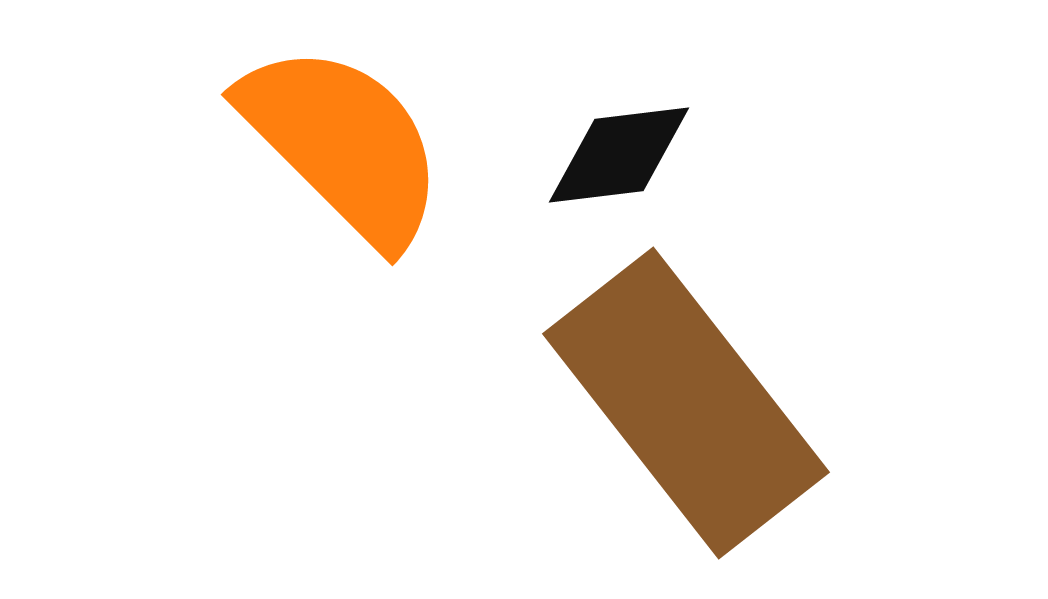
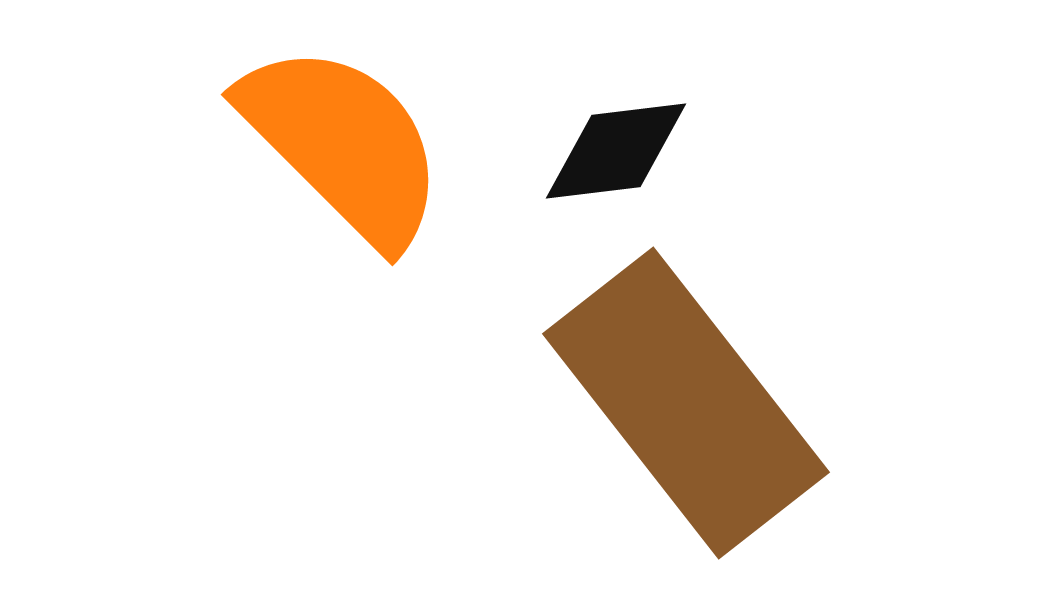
black diamond: moved 3 px left, 4 px up
